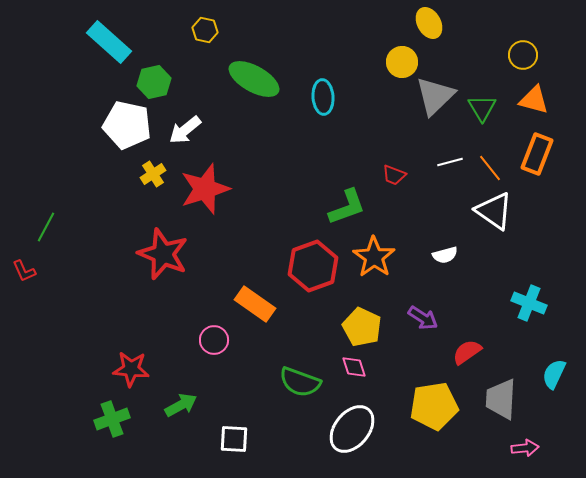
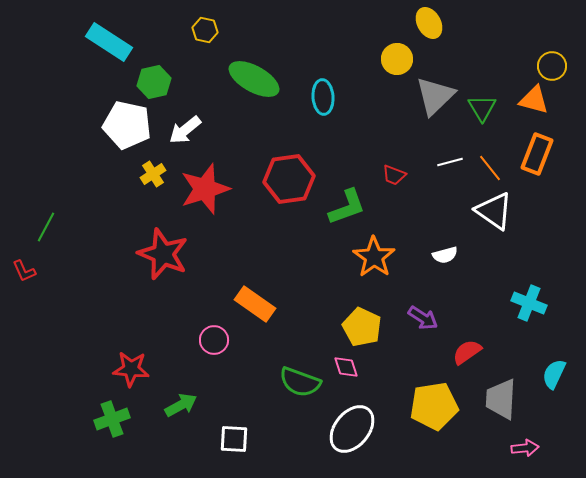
cyan rectangle at (109, 42): rotated 9 degrees counterclockwise
yellow circle at (523, 55): moved 29 px right, 11 px down
yellow circle at (402, 62): moved 5 px left, 3 px up
red hexagon at (313, 266): moved 24 px left, 87 px up; rotated 12 degrees clockwise
pink diamond at (354, 367): moved 8 px left
